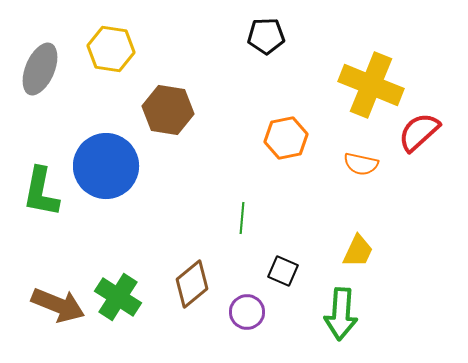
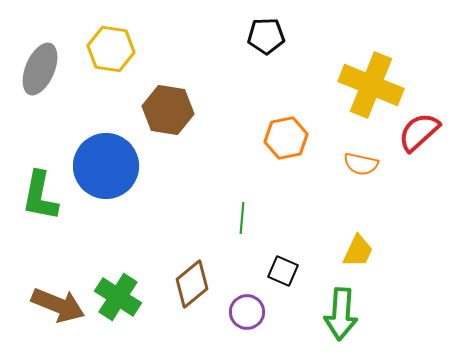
green L-shape: moved 1 px left, 4 px down
